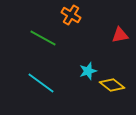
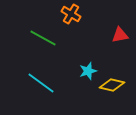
orange cross: moved 1 px up
yellow diamond: rotated 25 degrees counterclockwise
